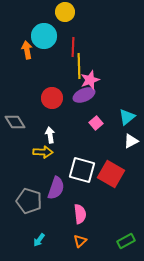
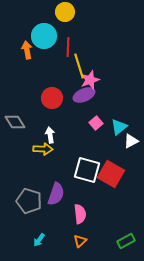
red line: moved 5 px left
yellow line: rotated 15 degrees counterclockwise
cyan triangle: moved 8 px left, 10 px down
yellow arrow: moved 3 px up
white square: moved 5 px right
purple semicircle: moved 6 px down
